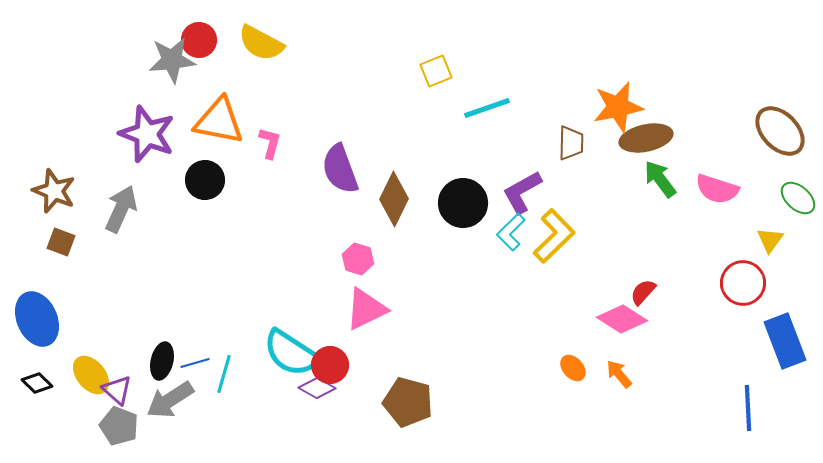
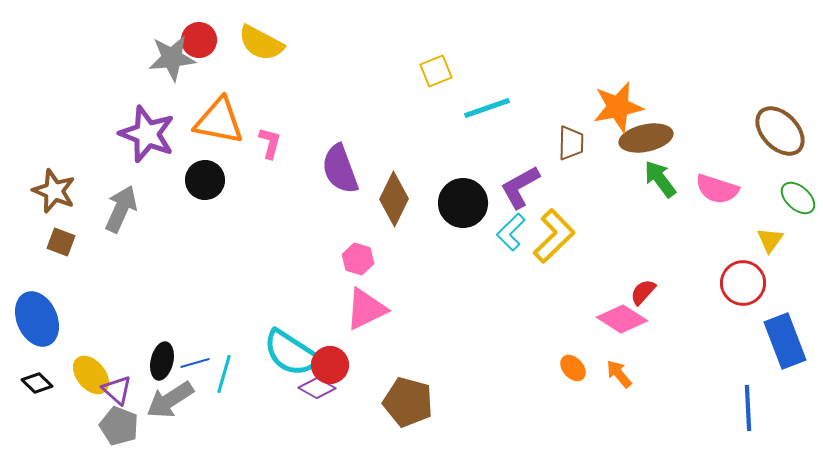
gray star at (172, 60): moved 2 px up
purple L-shape at (522, 192): moved 2 px left, 5 px up
